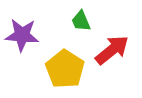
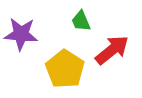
purple star: moved 1 px left, 1 px up
